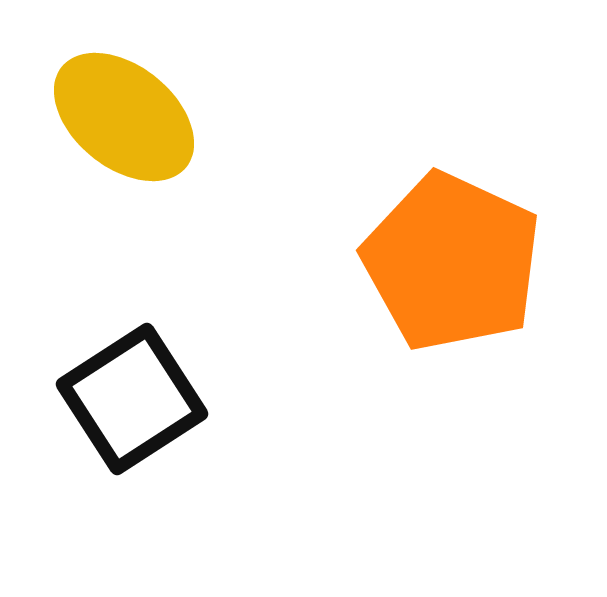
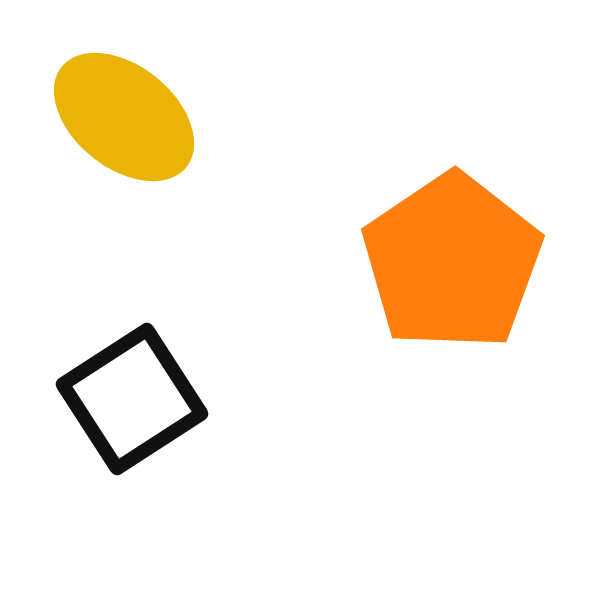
orange pentagon: rotated 13 degrees clockwise
